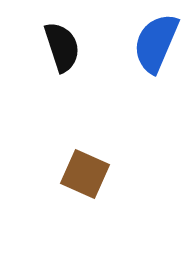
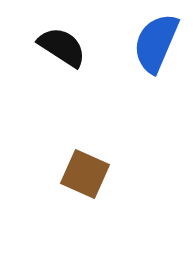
black semicircle: rotated 39 degrees counterclockwise
